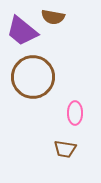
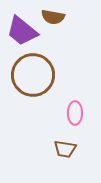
brown circle: moved 2 px up
